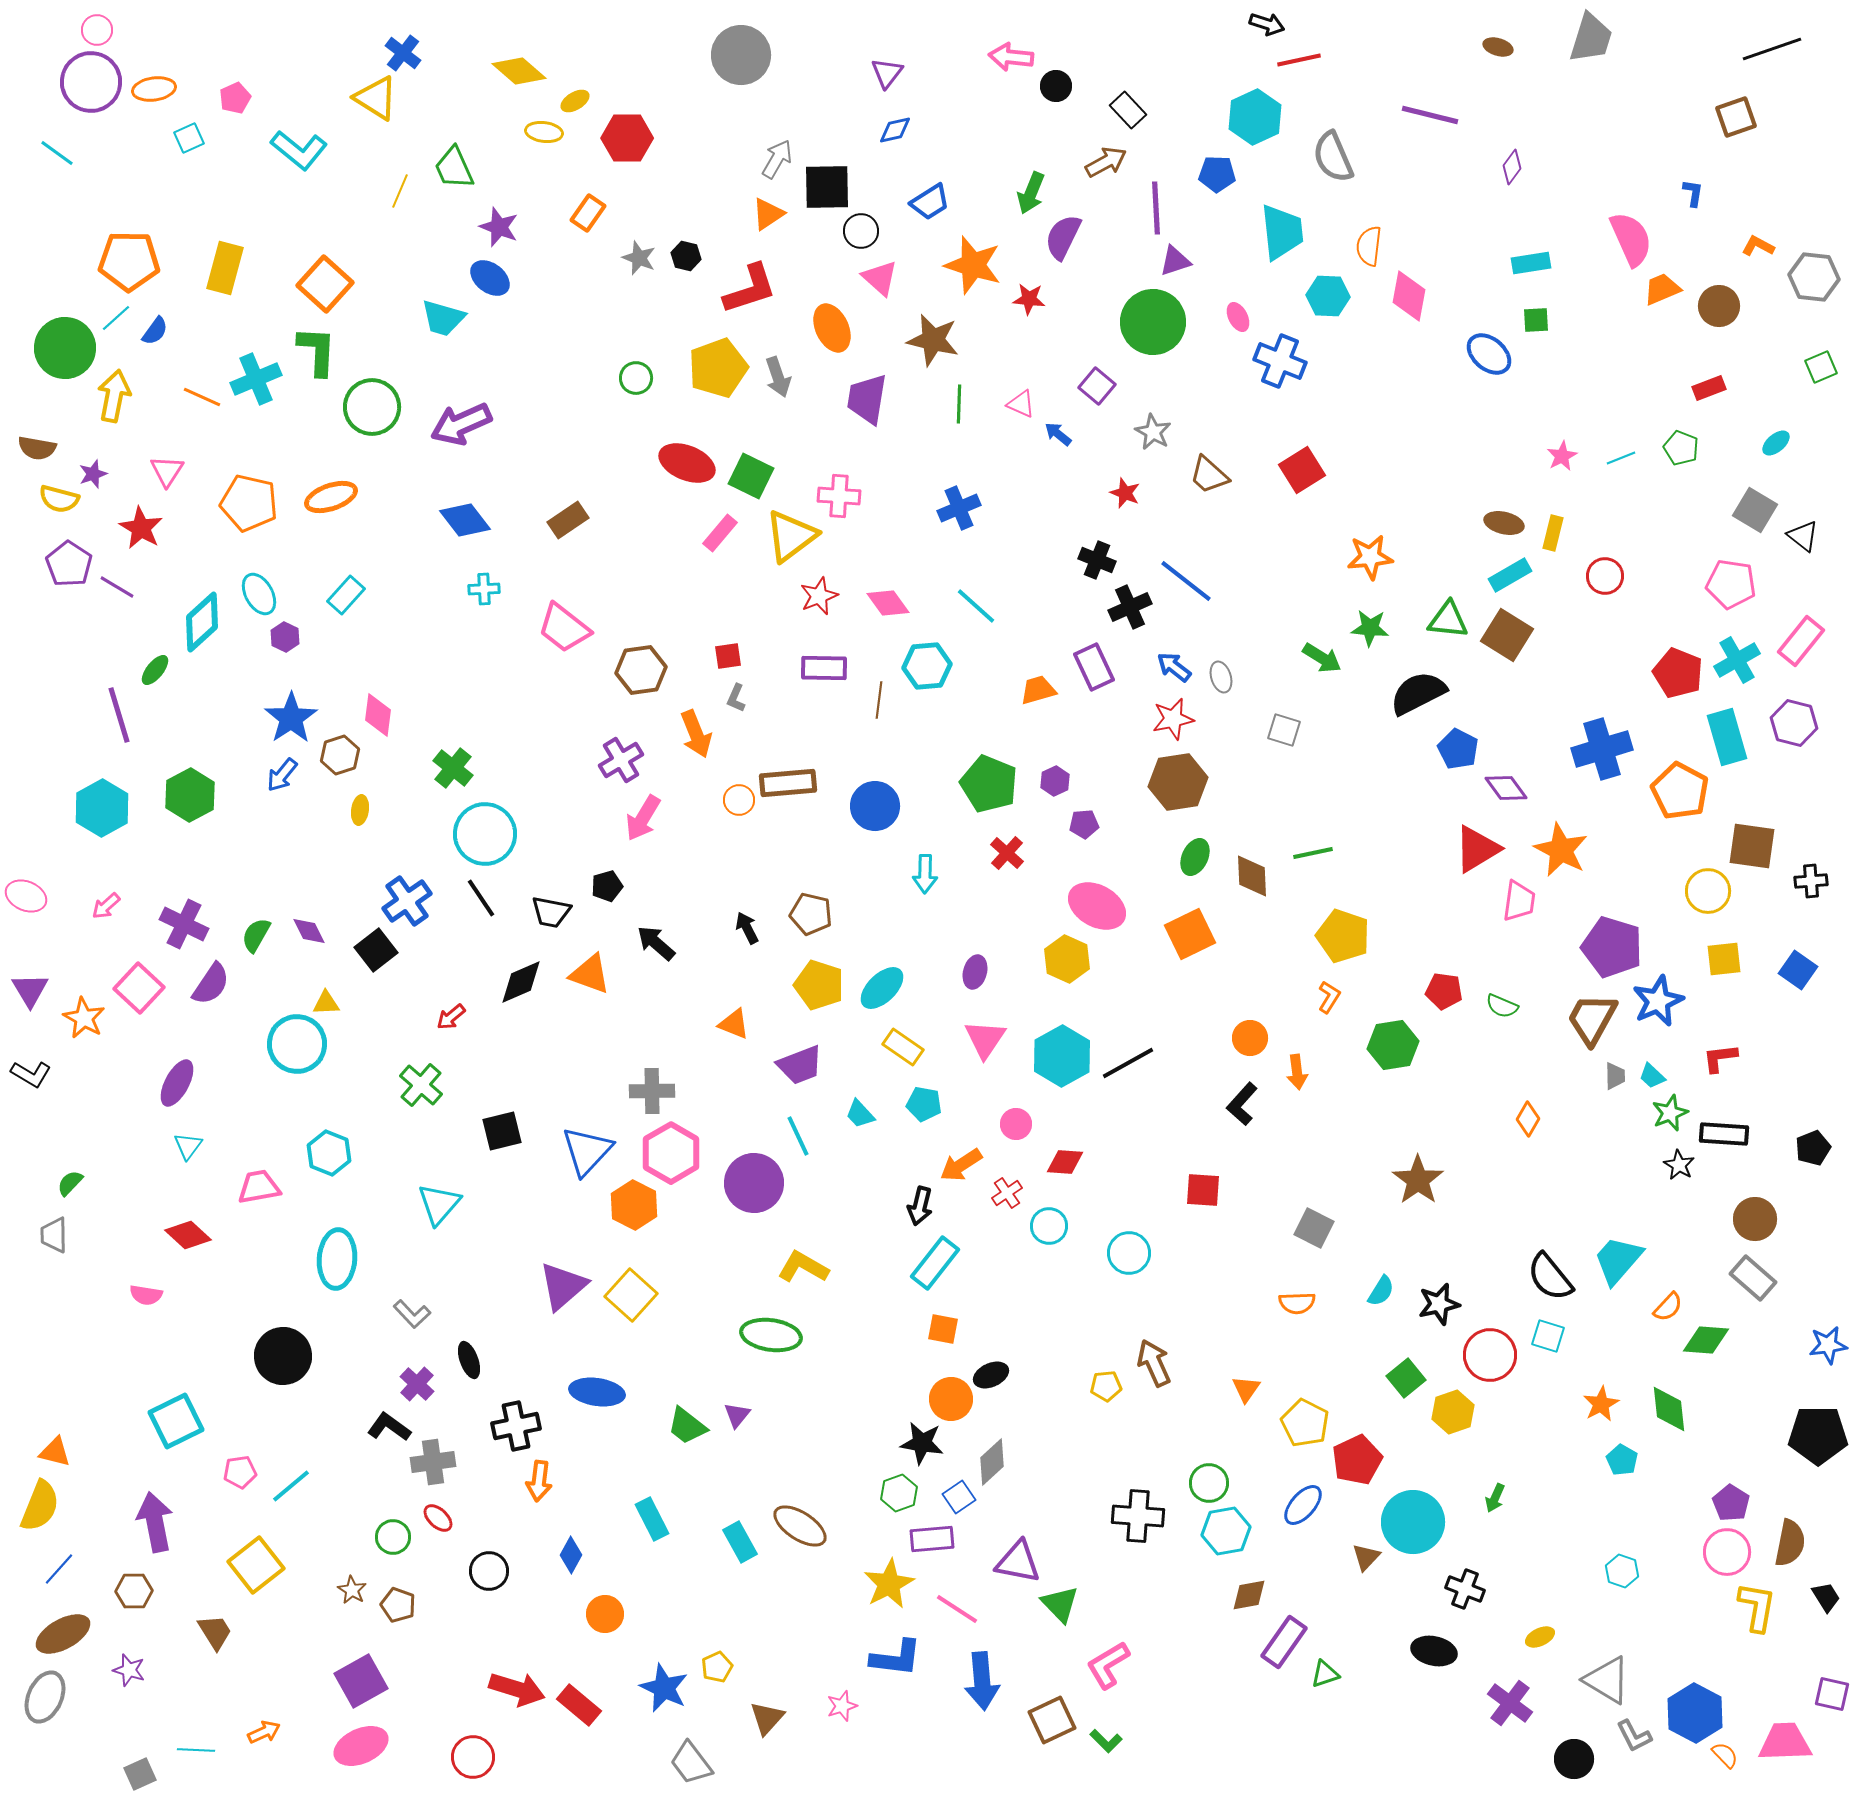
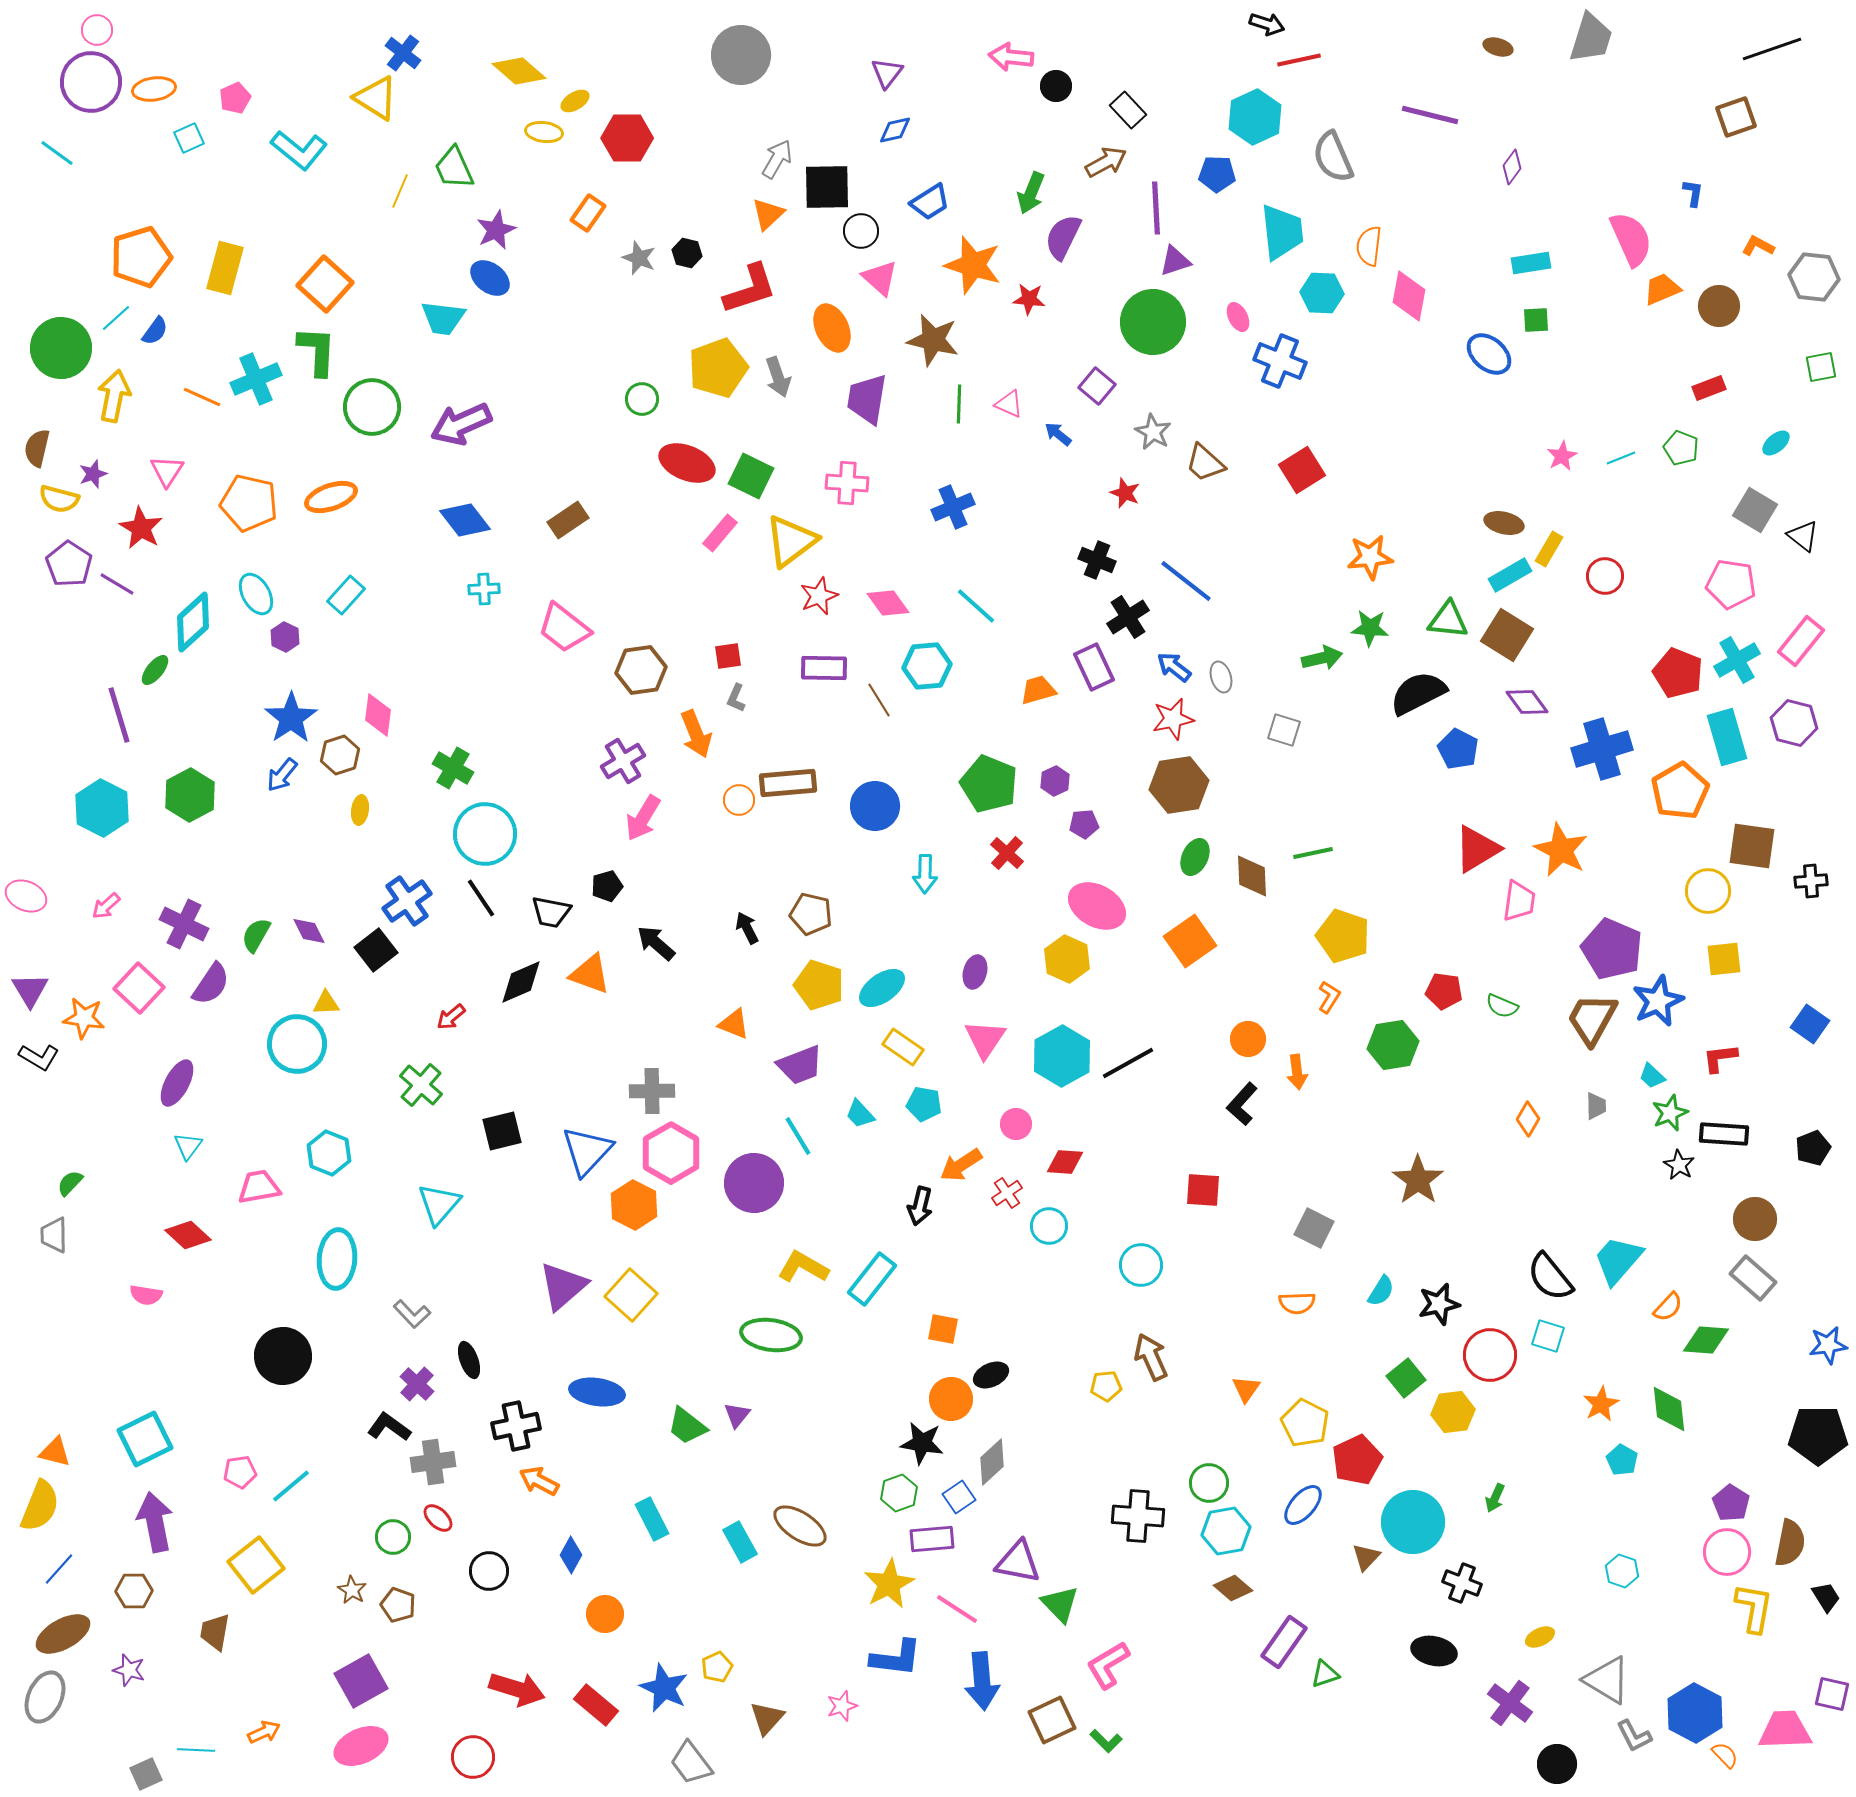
orange triangle at (768, 214): rotated 9 degrees counterclockwise
purple star at (499, 227): moved 3 px left, 3 px down; rotated 27 degrees clockwise
black hexagon at (686, 256): moved 1 px right, 3 px up
orange pentagon at (129, 261): moved 12 px right, 4 px up; rotated 18 degrees counterclockwise
cyan hexagon at (1328, 296): moved 6 px left, 3 px up
cyan trapezoid at (443, 318): rotated 9 degrees counterclockwise
green circle at (65, 348): moved 4 px left
green square at (1821, 367): rotated 12 degrees clockwise
green circle at (636, 378): moved 6 px right, 21 px down
pink triangle at (1021, 404): moved 12 px left
brown semicircle at (37, 448): rotated 93 degrees clockwise
brown trapezoid at (1209, 475): moved 4 px left, 12 px up
pink cross at (839, 496): moved 8 px right, 13 px up
blue cross at (959, 508): moved 6 px left, 1 px up
yellow rectangle at (1553, 533): moved 4 px left, 16 px down; rotated 16 degrees clockwise
yellow triangle at (791, 536): moved 5 px down
purple line at (117, 587): moved 3 px up
cyan ellipse at (259, 594): moved 3 px left
black cross at (1130, 607): moved 2 px left, 10 px down; rotated 9 degrees counterclockwise
cyan diamond at (202, 622): moved 9 px left
green arrow at (1322, 658): rotated 45 degrees counterclockwise
brown line at (879, 700): rotated 39 degrees counterclockwise
purple cross at (621, 760): moved 2 px right, 1 px down
green cross at (453, 768): rotated 9 degrees counterclockwise
brown hexagon at (1178, 782): moved 1 px right, 3 px down
purple diamond at (1506, 788): moved 21 px right, 86 px up
orange pentagon at (1680, 791): rotated 14 degrees clockwise
cyan hexagon at (102, 808): rotated 4 degrees counterclockwise
orange square at (1190, 934): moved 7 px down; rotated 9 degrees counterclockwise
purple pentagon at (1612, 947): moved 2 px down; rotated 6 degrees clockwise
blue square at (1798, 970): moved 12 px right, 54 px down
cyan ellipse at (882, 988): rotated 9 degrees clockwise
orange star at (84, 1018): rotated 21 degrees counterclockwise
orange circle at (1250, 1038): moved 2 px left, 1 px down
black L-shape at (31, 1074): moved 8 px right, 17 px up
gray trapezoid at (1615, 1076): moved 19 px left, 30 px down
cyan line at (798, 1136): rotated 6 degrees counterclockwise
cyan circle at (1129, 1253): moved 12 px right, 12 px down
cyan rectangle at (935, 1263): moved 63 px left, 16 px down
brown arrow at (1154, 1363): moved 3 px left, 6 px up
yellow hexagon at (1453, 1412): rotated 12 degrees clockwise
cyan square at (176, 1421): moved 31 px left, 18 px down
orange arrow at (539, 1481): rotated 111 degrees clockwise
black cross at (1465, 1589): moved 3 px left, 6 px up
brown diamond at (1249, 1595): moved 16 px left, 7 px up; rotated 51 degrees clockwise
yellow L-shape at (1757, 1607): moved 3 px left, 1 px down
brown trapezoid at (215, 1632): rotated 138 degrees counterclockwise
red rectangle at (579, 1705): moved 17 px right
pink trapezoid at (1785, 1742): moved 12 px up
black circle at (1574, 1759): moved 17 px left, 5 px down
gray square at (140, 1774): moved 6 px right
